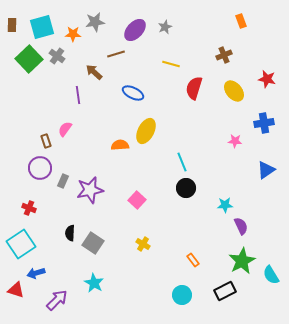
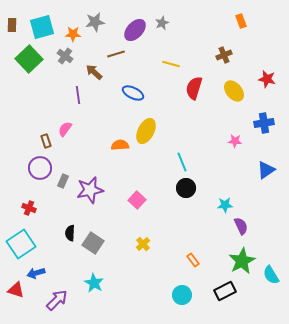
gray star at (165, 27): moved 3 px left, 4 px up
gray cross at (57, 56): moved 8 px right
yellow cross at (143, 244): rotated 16 degrees clockwise
